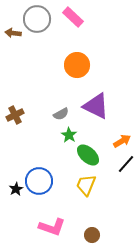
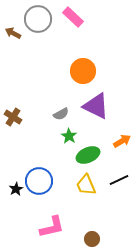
gray circle: moved 1 px right
brown arrow: rotated 21 degrees clockwise
orange circle: moved 6 px right, 6 px down
brown cross: moved 2 px left, 2 px down; rotated 30 degrees counterclockwise
green star: moved 1 px down
green ellipse: rotated 65 degrees counterclockwise
black line: moved 7 px left, 16 px down; rotated 24 degrees clockwise
yellow trapezoid: rotated 45 degrees counterclockwise
pink L-shape: rotated 32 degrees counterclockwise
brown circle: moved 4 px down
